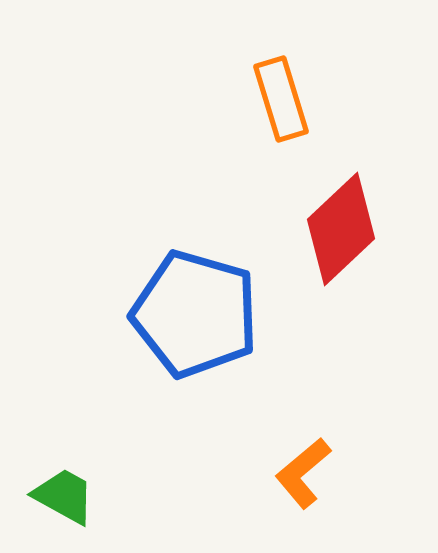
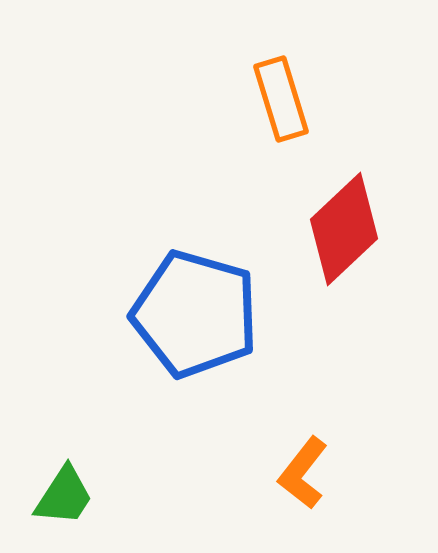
red diamond: moved 3 px right
orange L-shape: rotated 12 degrees counterclockwise
green trapezoid: rotated 94 degrees clockwise
